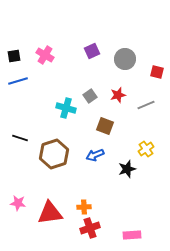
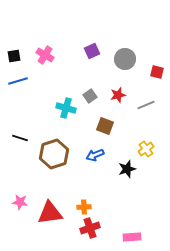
pink star: moved 2 px right, 1 px up
pink rectangle: moved 2 px down
